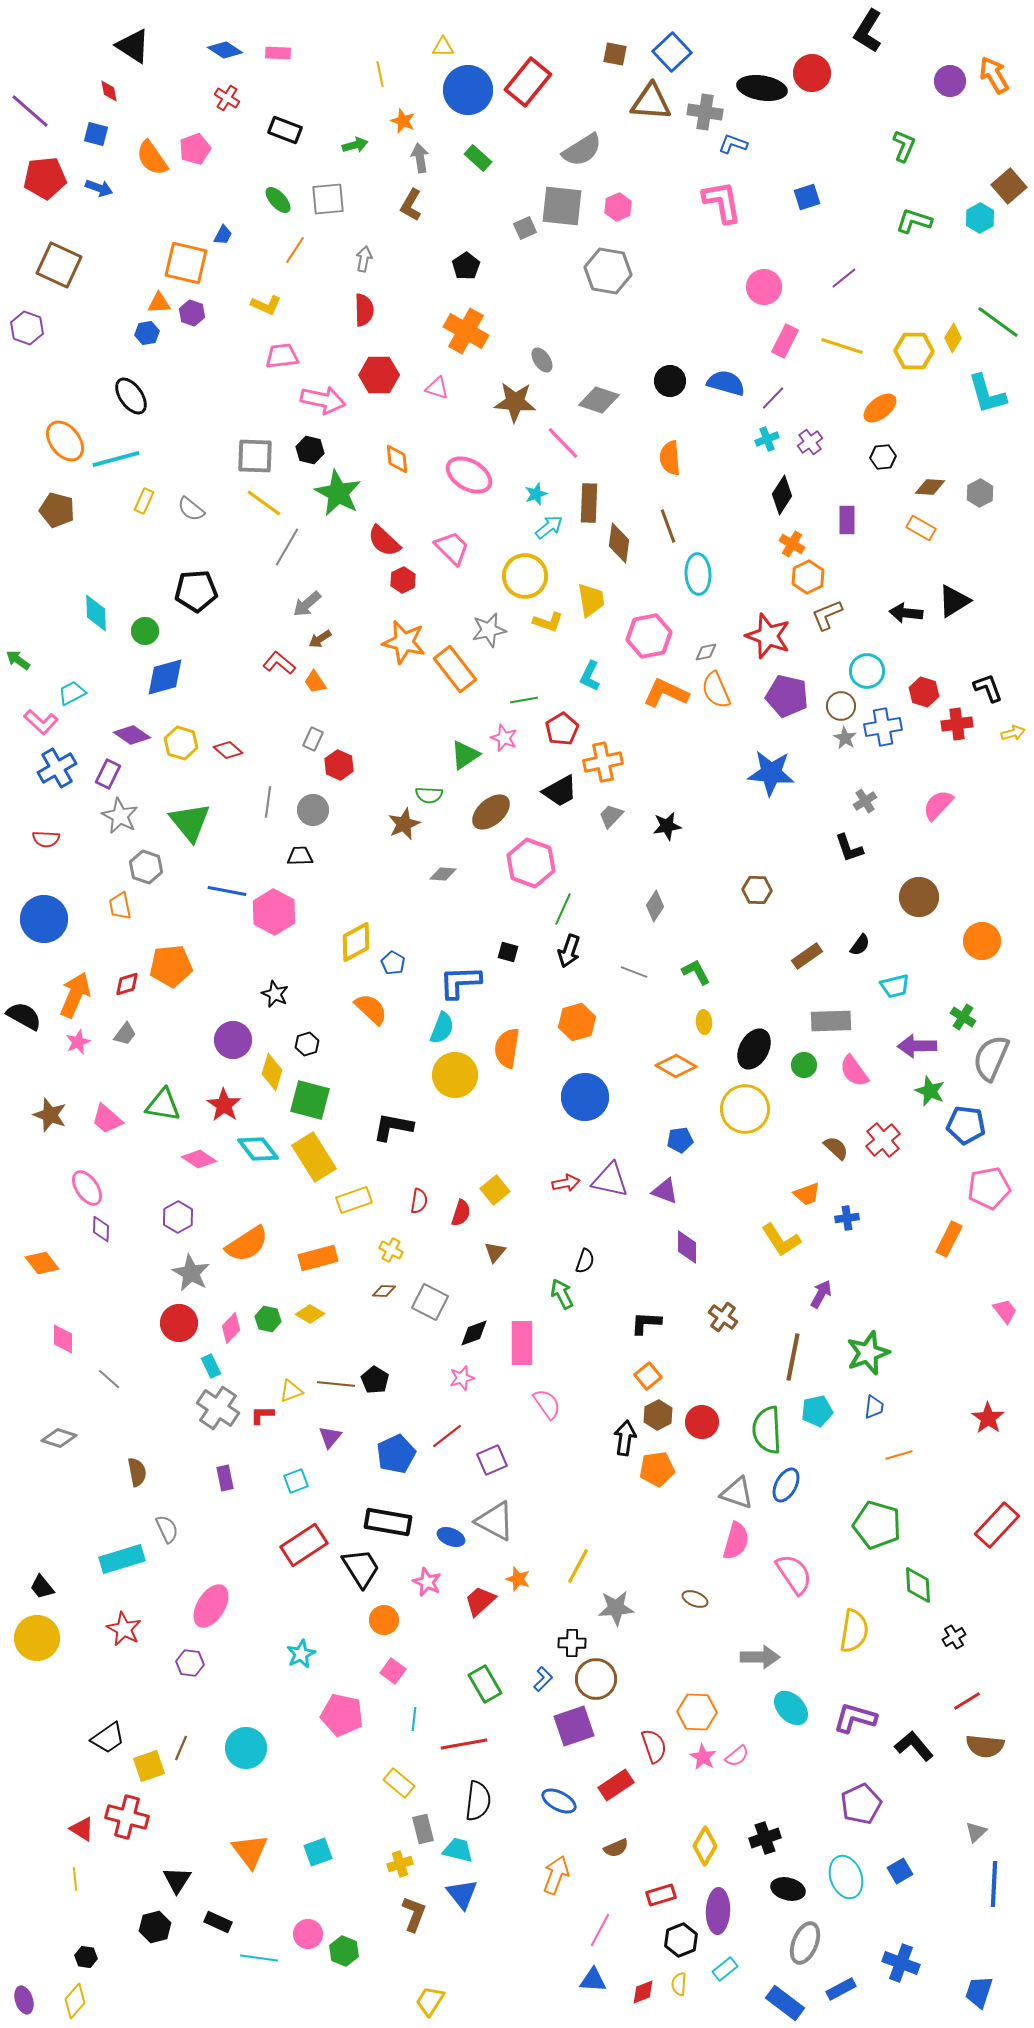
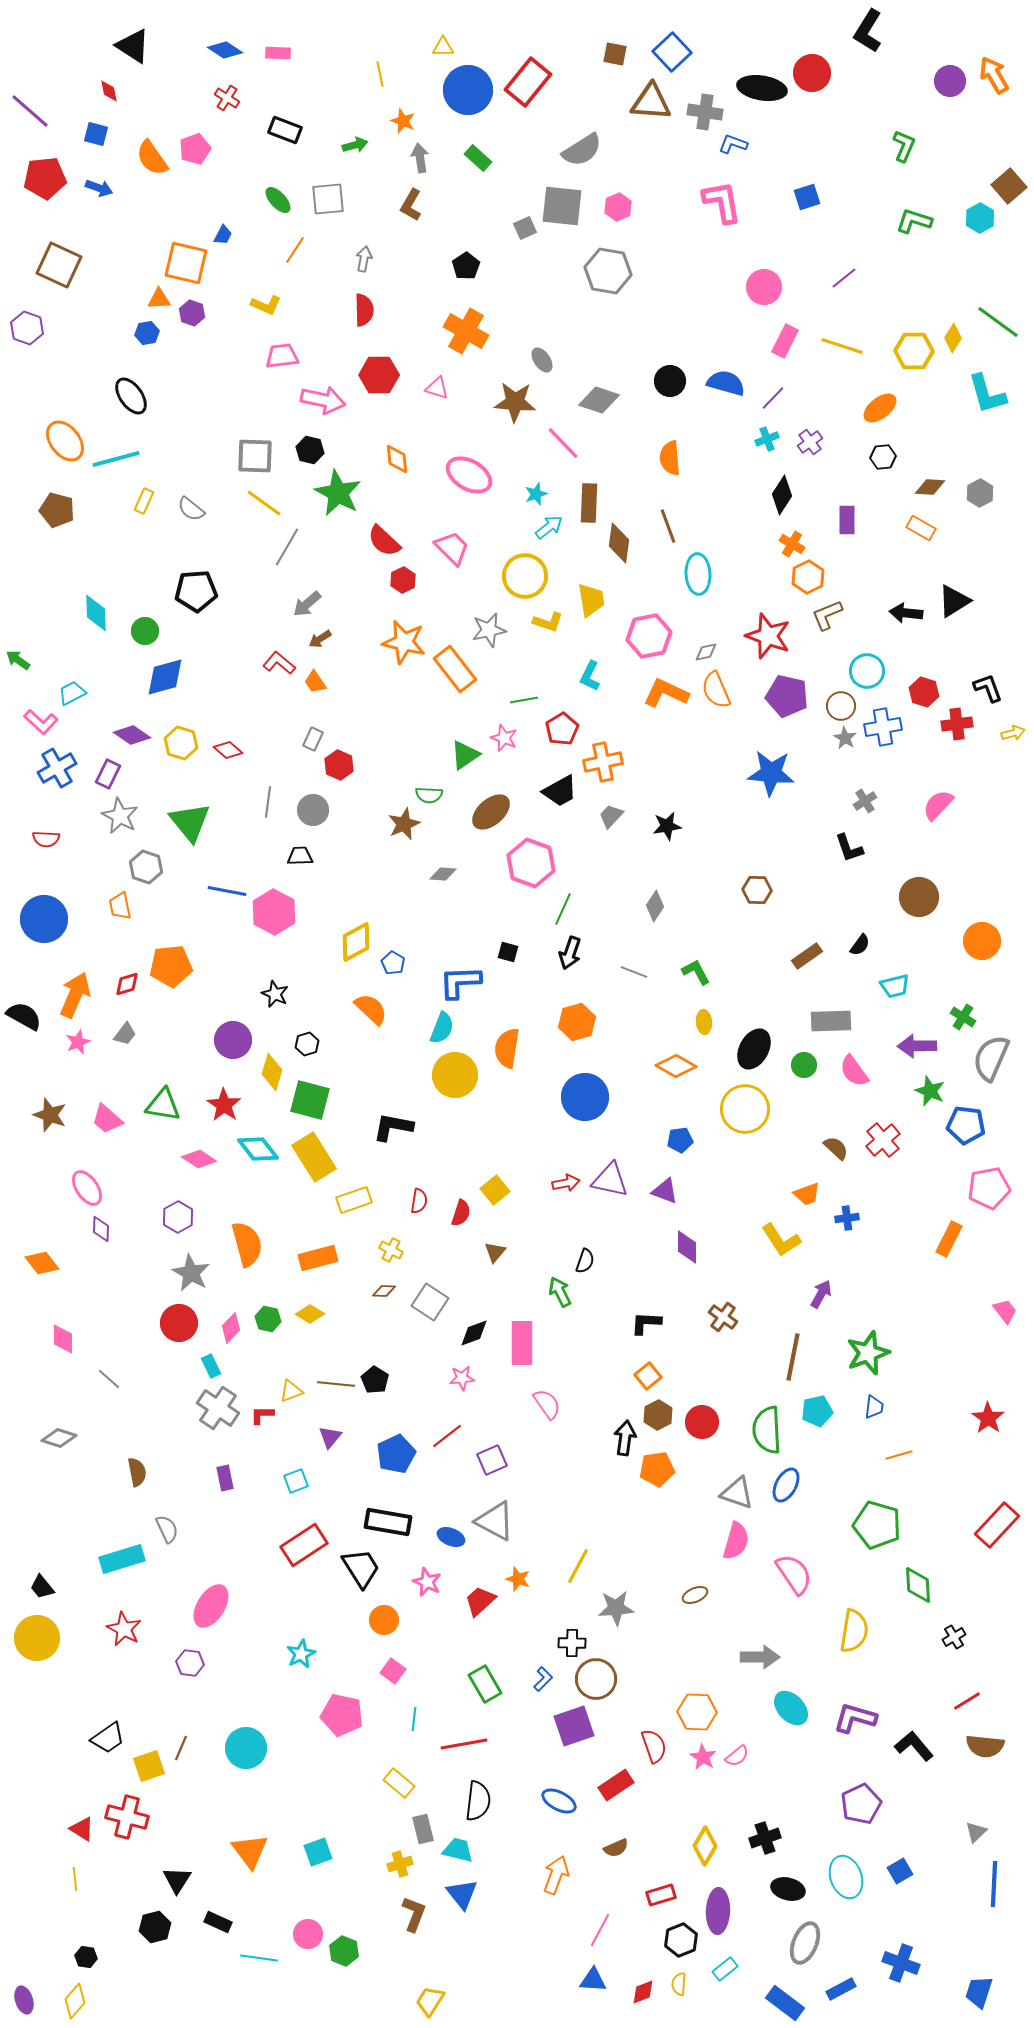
orange triangle at (159, 303): moved 4 px up
black arrow at (569, 951): moved 1 px right, 2 px down
orange semicircle at (247, 1244): rotated 72 degrees counterclockwise
green arrow at (562, 1294): moved 2 px left, 2 px up
gray square at (430, 1302): rotated 6 degrees clockwise
pink star at (462, 1378): rotated 10 degrees clockwise
brown ellipse at (695, 1599): moved 4 px up; rotated 45 degrees counterclockwise
